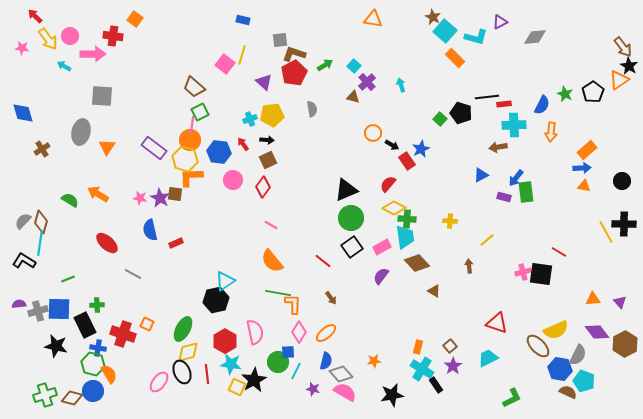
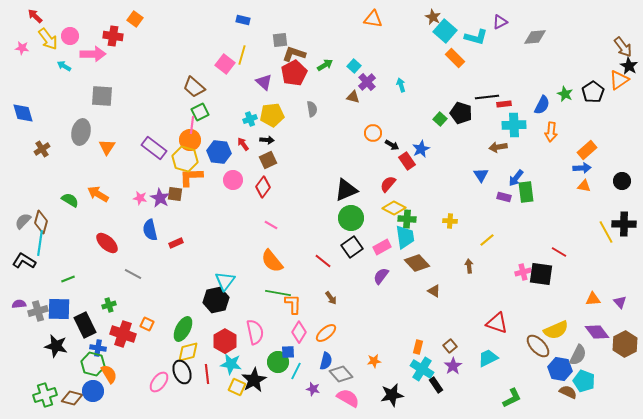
blue triangle at (481, 175): rotated 35 degrees counterclockwise
cyan triangle at (225, 281): rotated 20 degrees counterclockwise
green cross at (97, 305): moved 12 px right; rotated 16 degrees counterclockwise
pink semicircle at (345, 392): moved 3 px right, 6 px down
